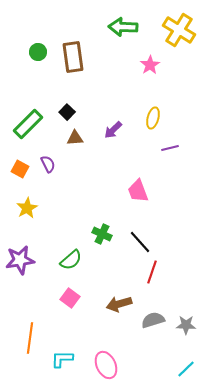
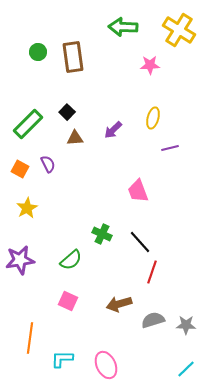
pink star: rotated 30 degrees clockwise
pink square: moved 2 px left, 3 px down; rotated 12 degrees counterclockwise
